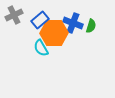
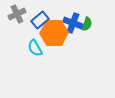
gray cross: moved 3 px right, 1 px up
green semicircle: moved 4 px left, 2 px up
cyan semicircle: moved 6 px left
